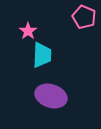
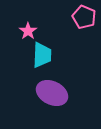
purple ellipse: moved 1 px right, 3 px up; rotated 8 degrees clockwise
